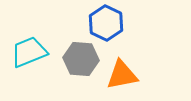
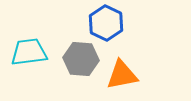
cyan trapezoid: rotated 15 degrees clockwise
